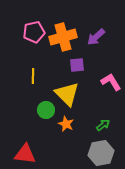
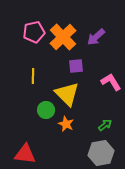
orange cross: rotated 28 degrees counterclockwise
purple square: moved 1 px left, 1 px down
green arrow: moved 2 px right
